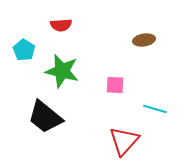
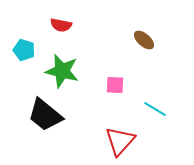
red semicircle: rotated 15 degrees clockwise
brown ellipse: rotated 50 degrees clockwise
cyan pentagon: rotated 15 degrees counterclockwise
cyan line: rotated 15 degrees clockwise
black trapezoid: moved 2 px up
red triangle: moved 4 px left
